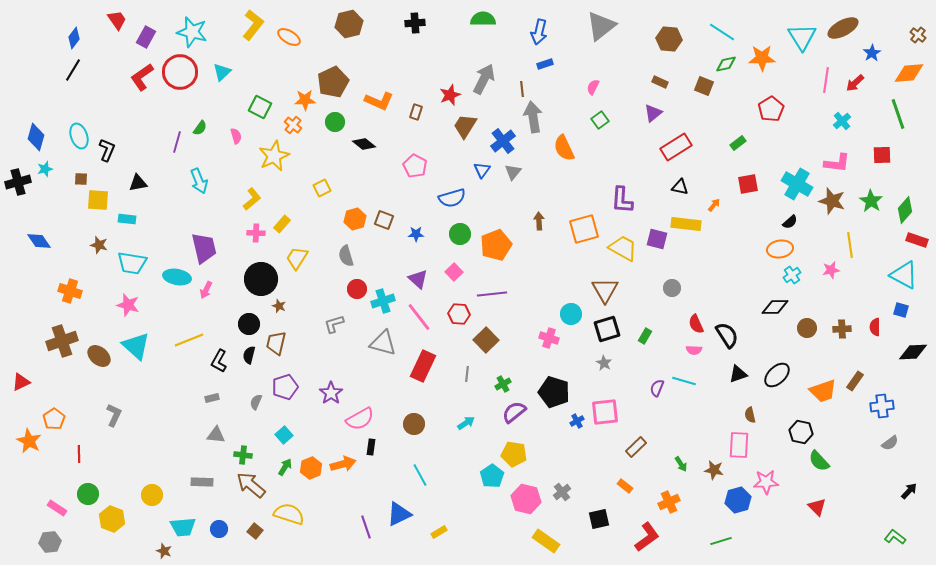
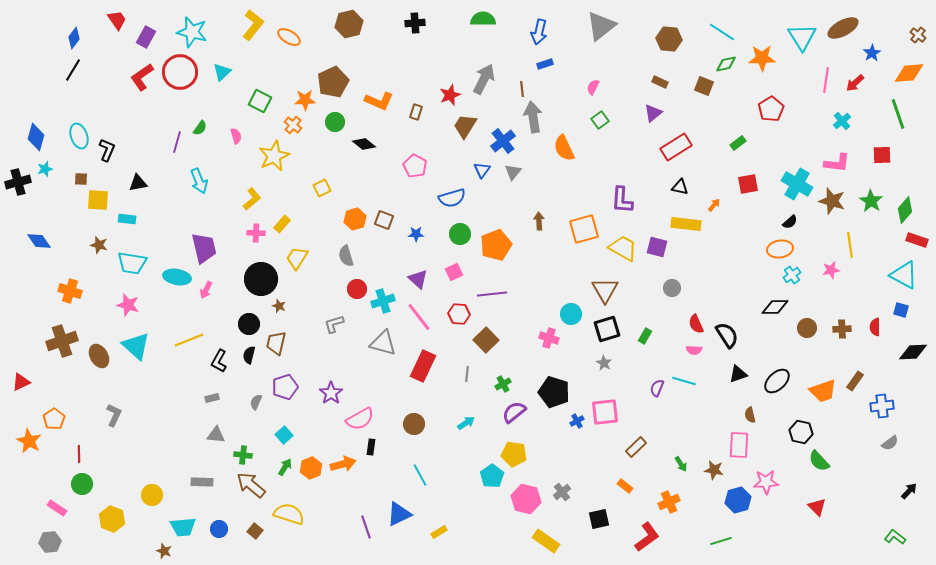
green square at (260, 107): moved 6 px up
purple square at (657, 239): moved 8 px down
pink square at (454, 272): rotated 18 degrees clockwise
brown ellipse at (99, 356): rotated 20 degrees clockwise
black ellipse at (777, 375): moved 6 px down
green circle at (88, 494): moved 6 px left, 10 px up
